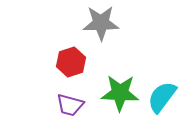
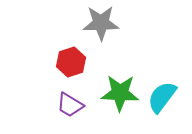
purple trapezoid: rotated 16 degrees clockwise
